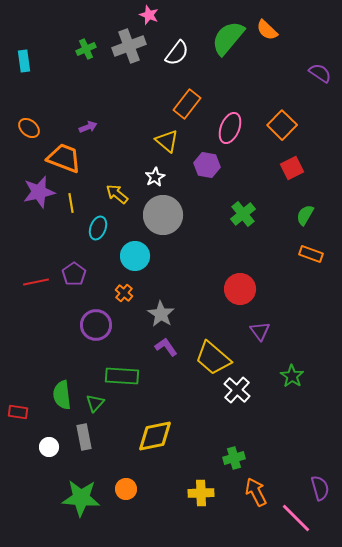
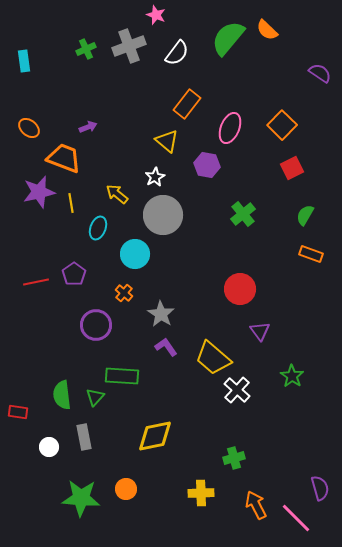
pink star at (149, 15): moved 7 px right
cyan circle at (135, 256): moved 2 px up
green triangle at (95, 403): moved 6 px up
orange arrow at (256, 492): moved 13 px down
